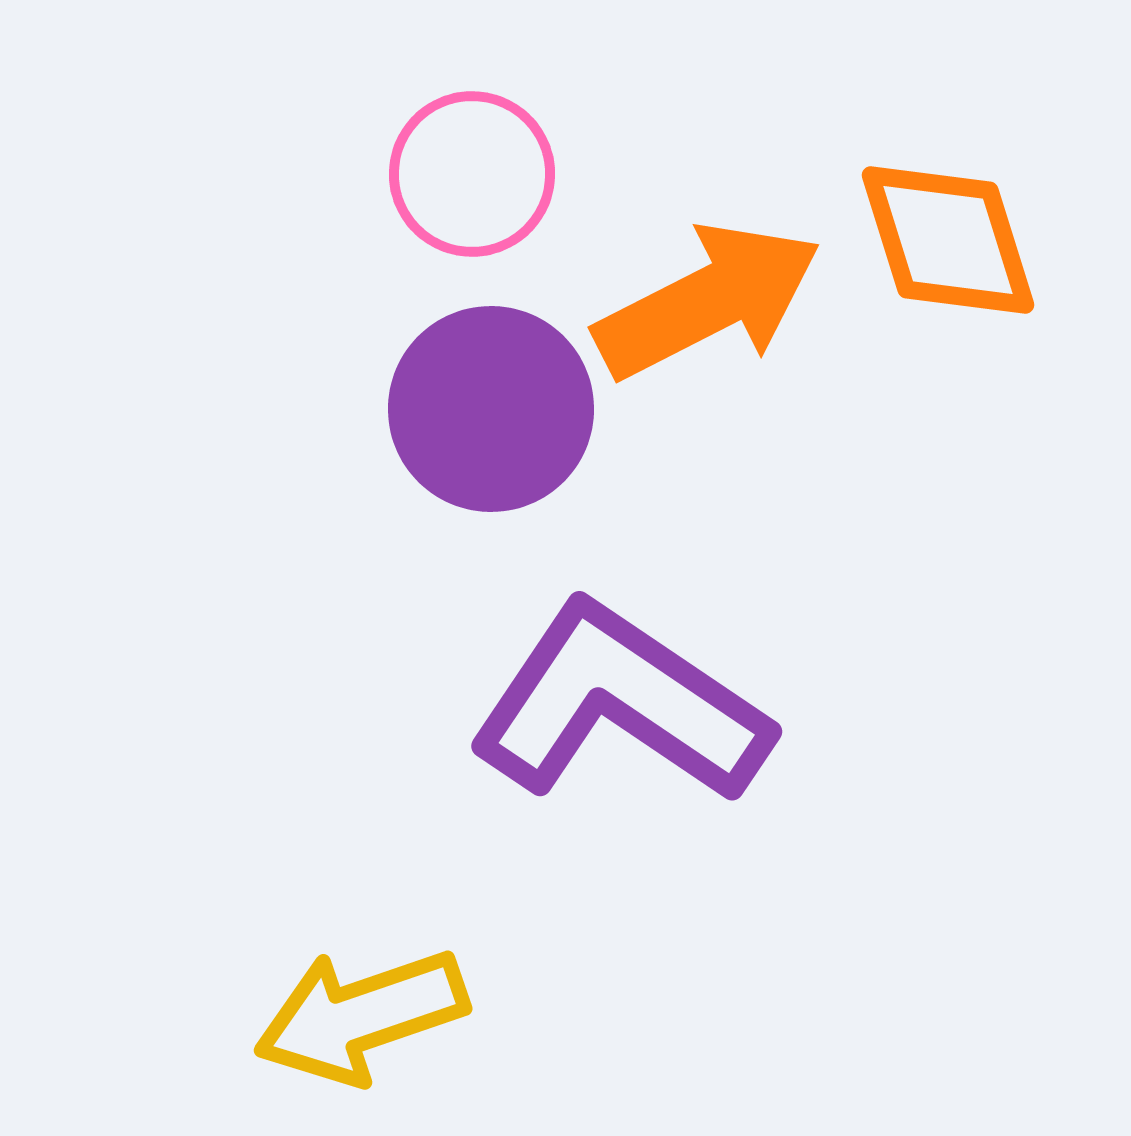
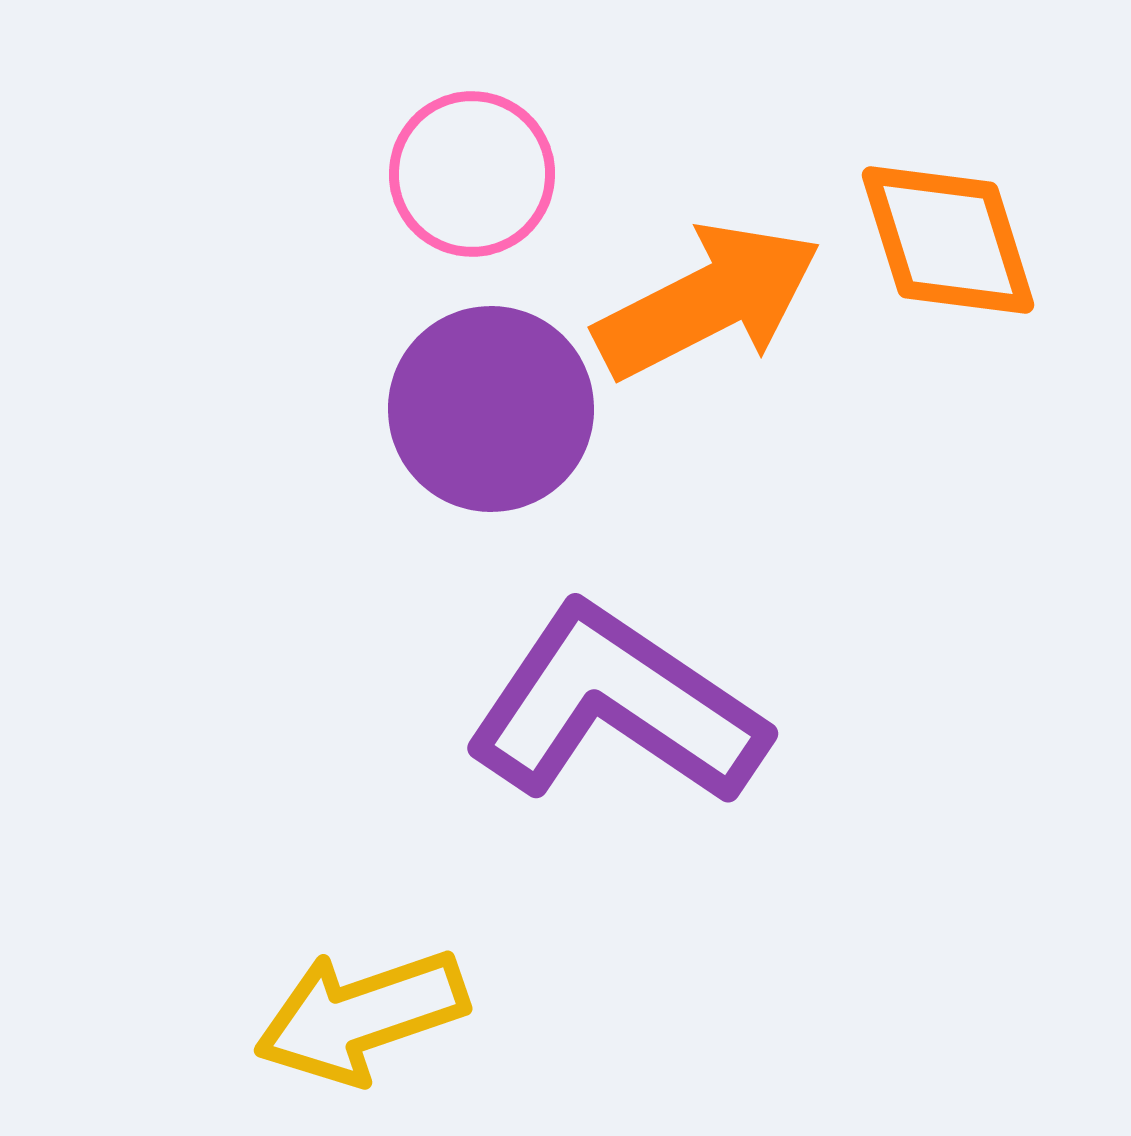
purple L-shape: moved 4 px left, 2 px down
